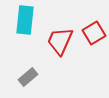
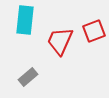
red square: moved 2 px up; rotated 10 degrees clockwise
